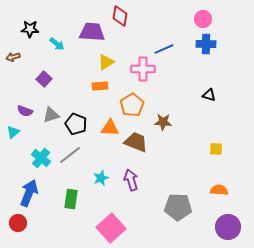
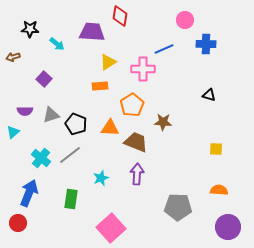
pink circle: moved 18 px left, 1 px down
yellow triangle: moved 2 px right
purple semicircle: rotated 21 degrees counterclockwise
purple arrow: moved 6 px right, 6 px up; rotated 20 degrees clockwise
